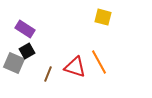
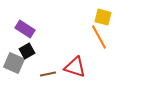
orange line: moved 25 px up
brown line: rotated 56 degrees clockwise
